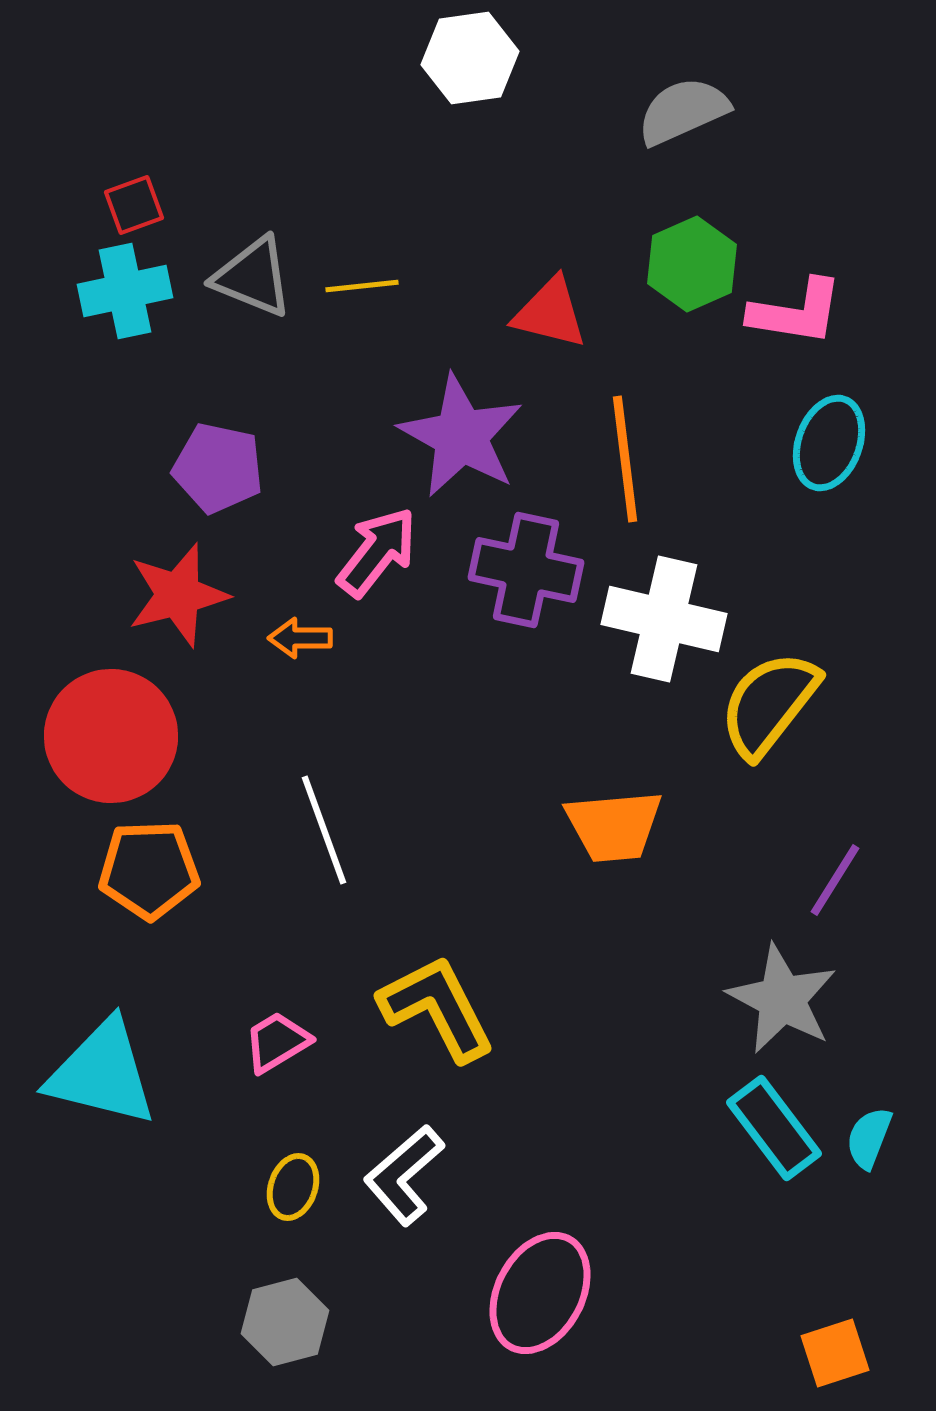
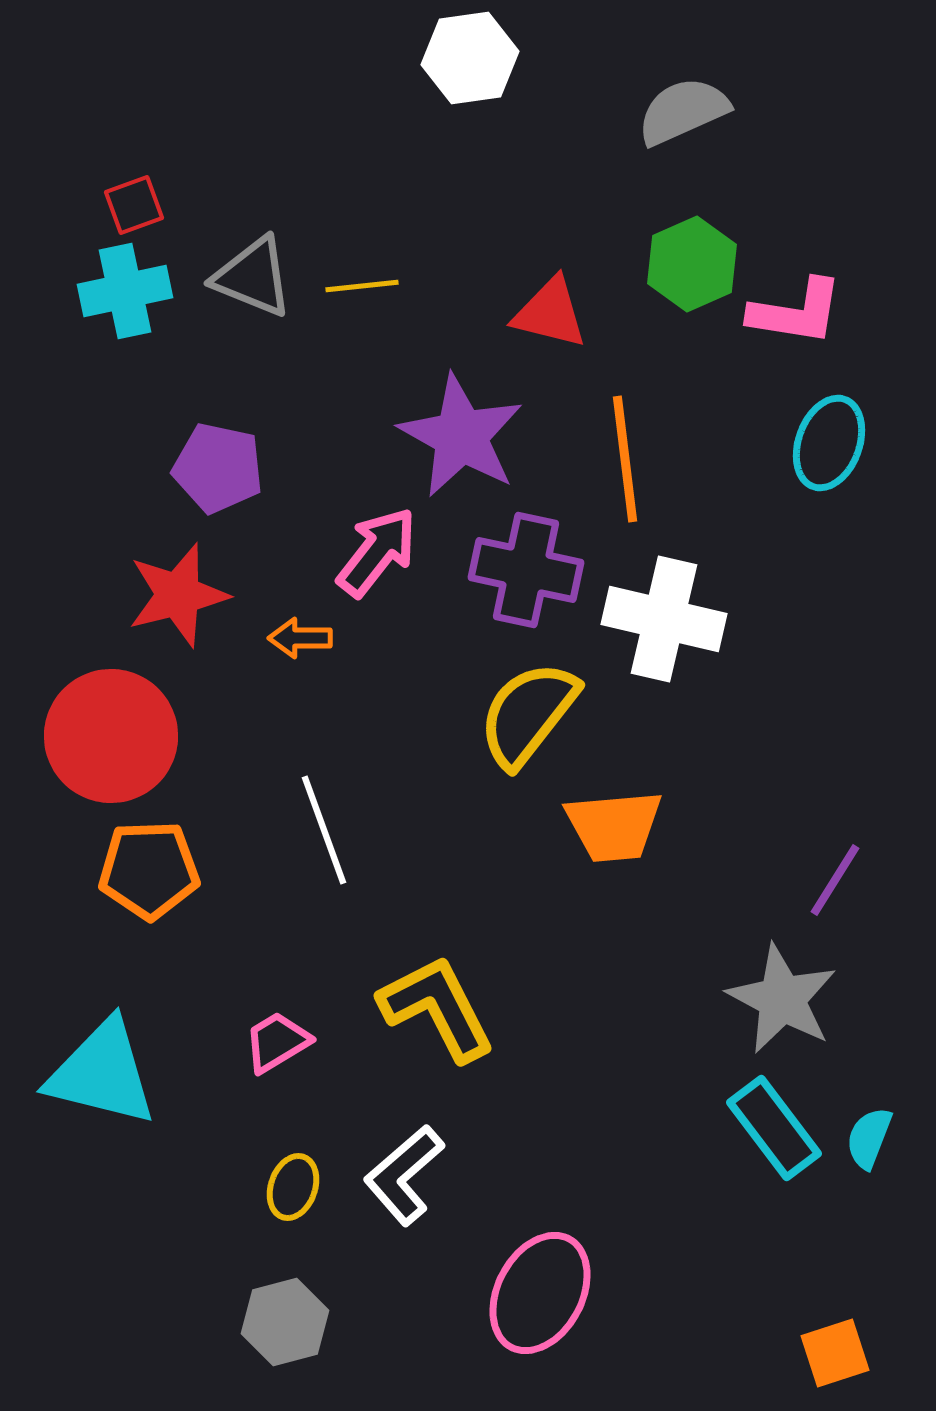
yellow semicircle: moved 241 px left, 10 px down
